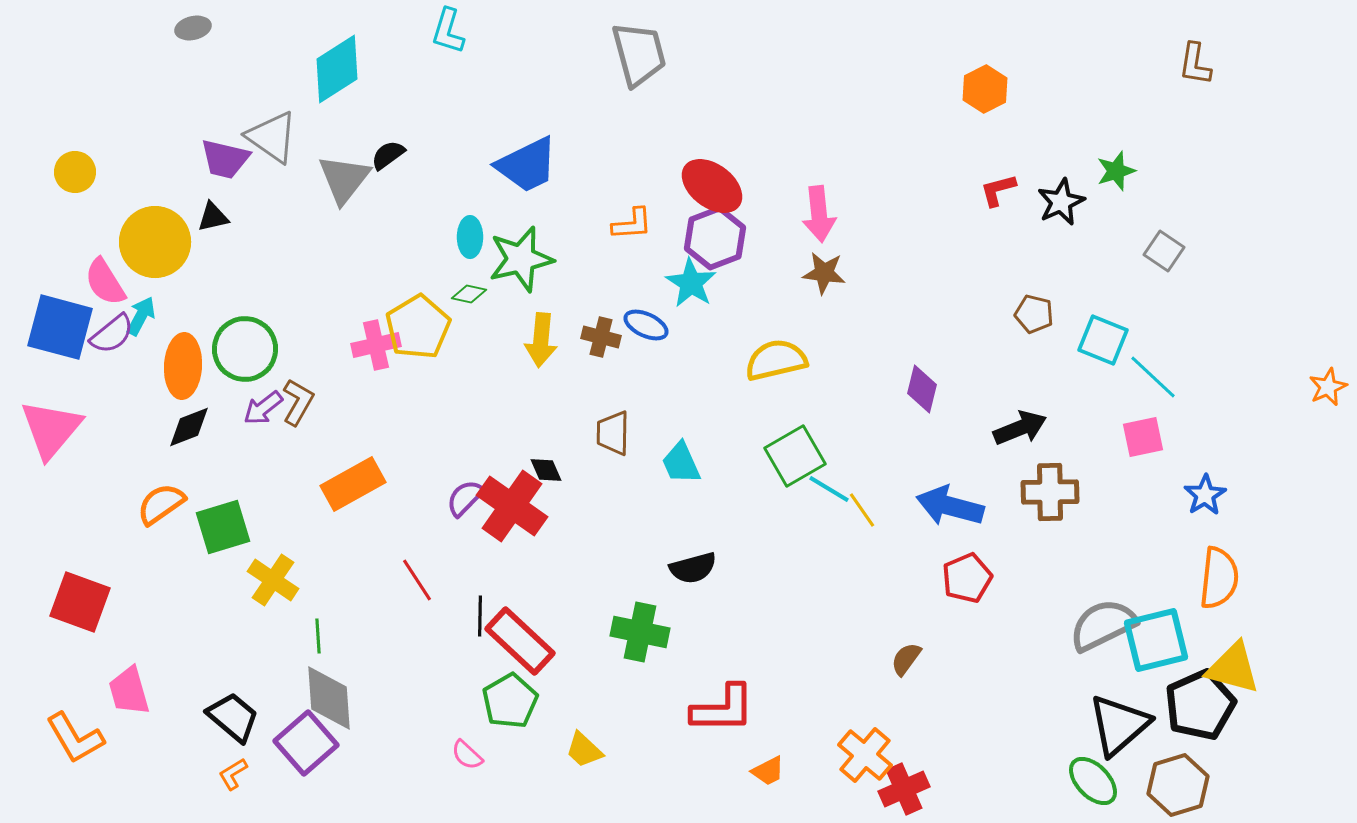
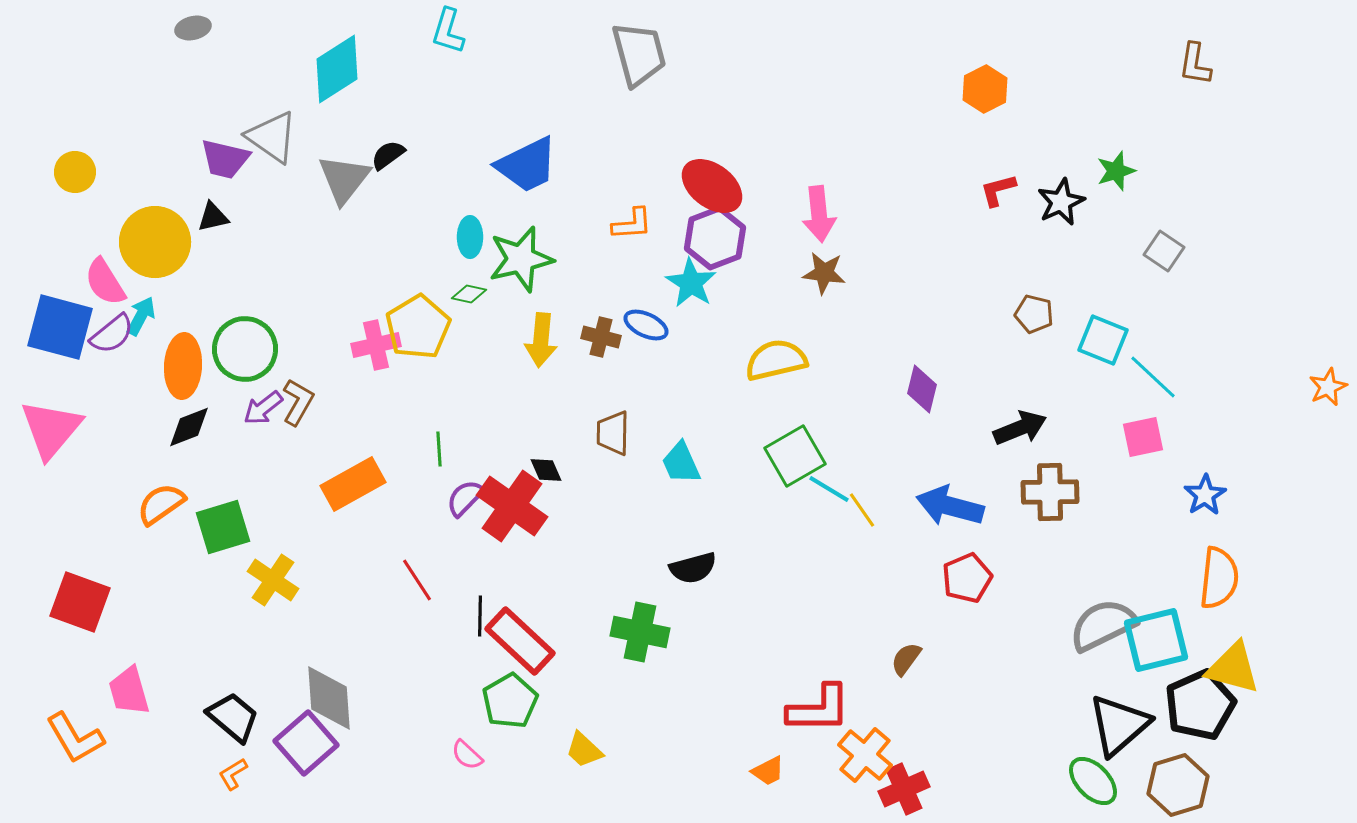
green line at (318, 636): moved 121 px right, 187 px up
red L-shape at (723, 709): moved 96 px right
